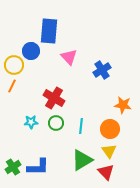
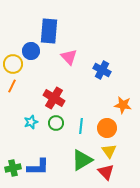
yellow circle: moved 1 px left, 1 px up
blue cross: rotated 30 degrees counterclockwise
cyan star: rotated 16 degrees counterclockwise
orange circle: moved 3 px left, 1 px up
green cross: moved 1 px down; rotated 21 degrees clockwise
